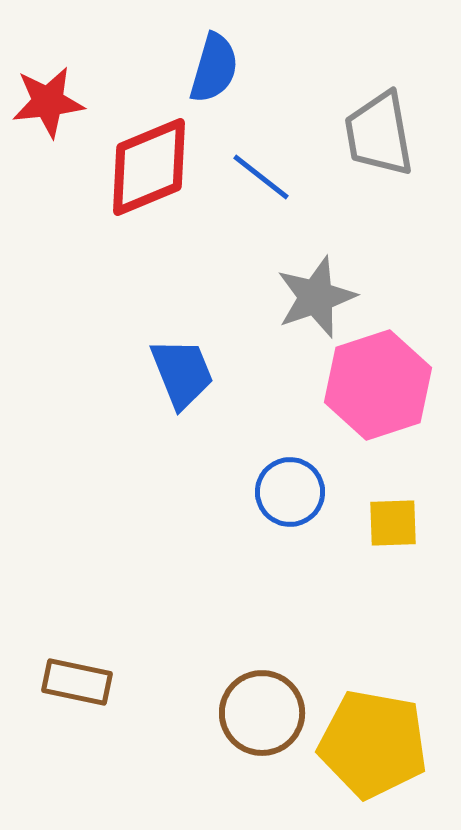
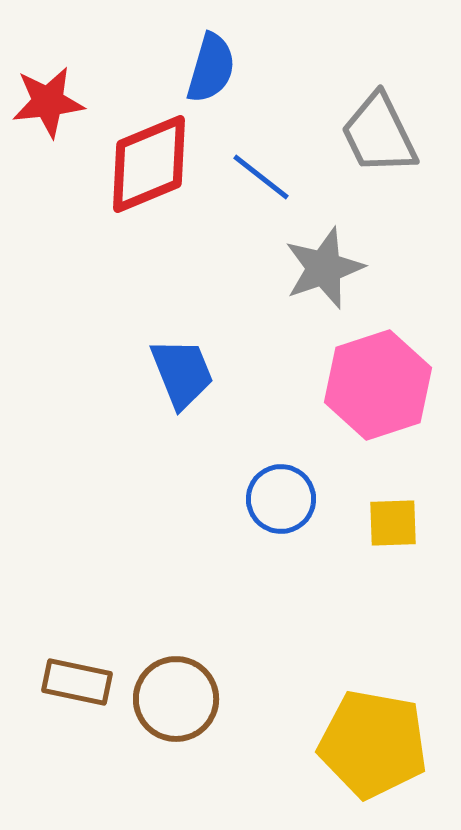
blue semicircle: moved 3 px left
gray trapezoid: rotated 16 degrees counterclockwise
red diamond: moved 3 px up
gray star: moved 8 px right, 29 px up
blue circle: moved 9 px left, 7 px down
brown circle: moved 86 px left, 14 px up
